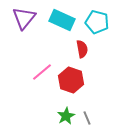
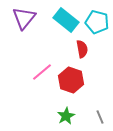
cyan rectangle: moved 4 px right; rotated 15 degrees clockwise
gray line: moved 13 px right, 1 px up
